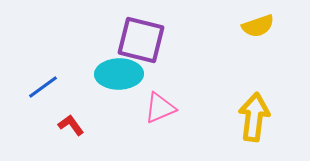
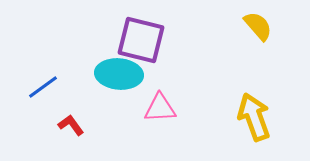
yellow semicircle: rotated 112 degrees counterclockwise
cyan ellipse: rotated 6 degrees clockwise
pink triangle: rotated 20 degrees clockwise
yellow arrow: rotated 27 degrees counterclockwise
